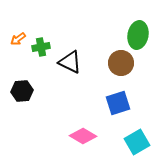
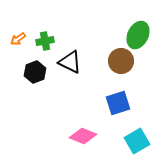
green ellipse: rotated 16 degrees clockwise
green cross: moved 4 px right, 6 px up
brown circle: moved 2 px up
black hexagon: moved 13 px right, 19 px up; rotated 15 degrees counterclockwise
pink diamond: rotated 8 degrees counterclockwise
cyan square: moved 1 px up
